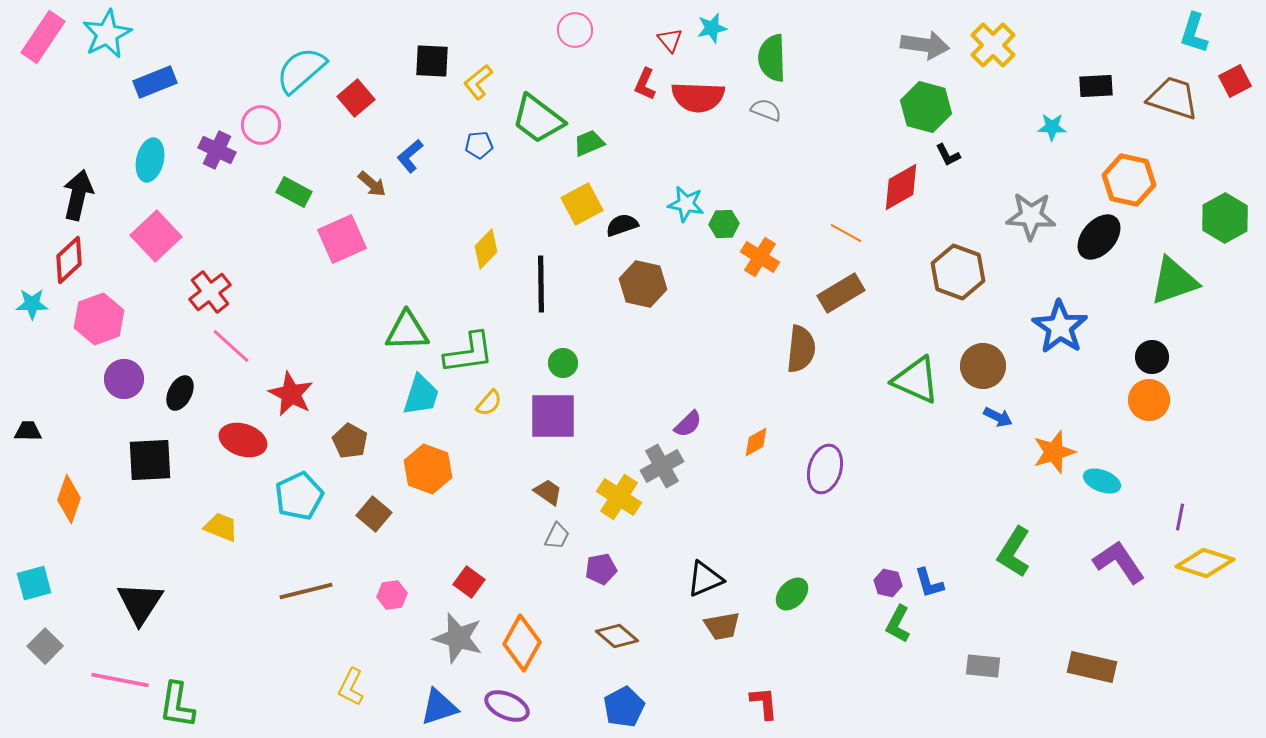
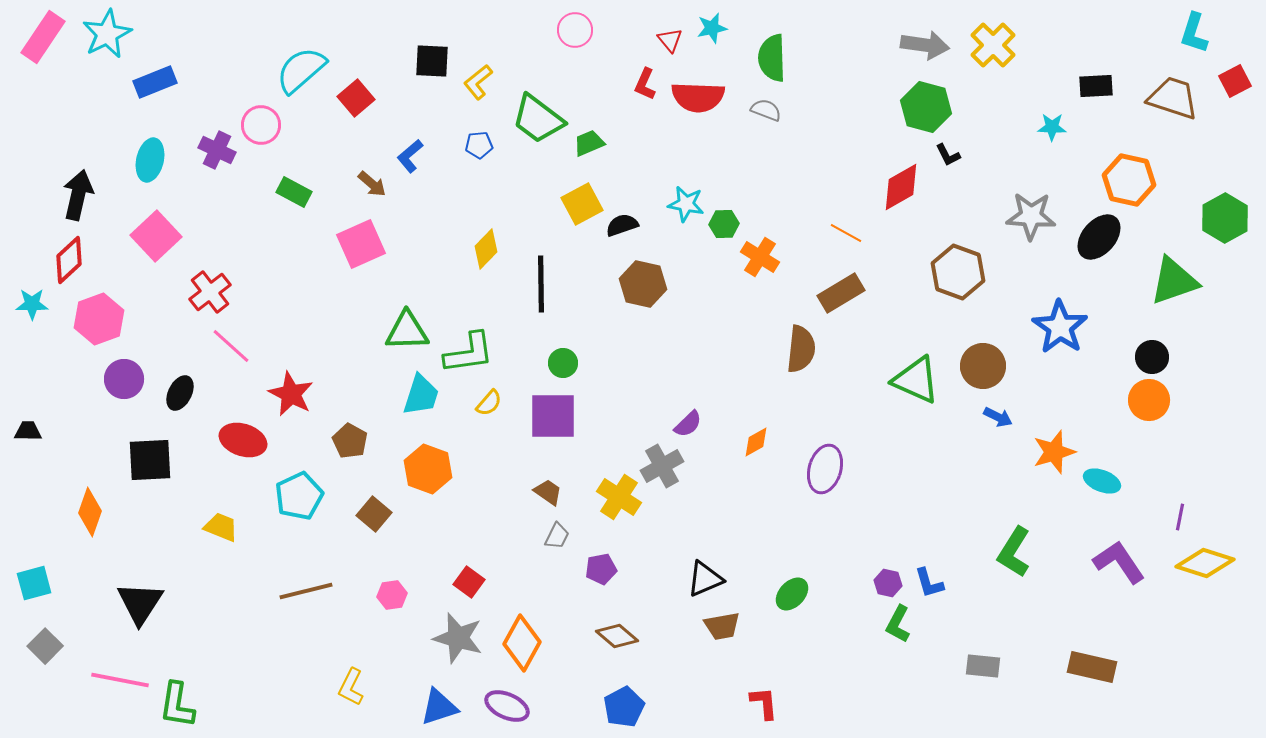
pink square at (342, 239): moved 19 px right, 5 px down
orange diamond at (69, 499): moved 21 px right, 13 px down
